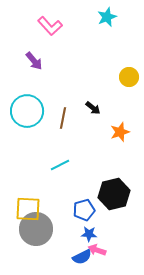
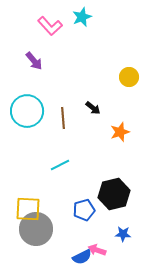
cyan star: moved 25 px left
brown line: rotated 15 degrees counterclockwise
blue star: moved 34 px right
